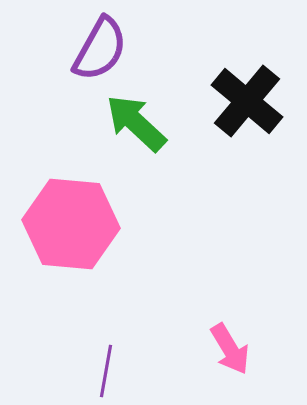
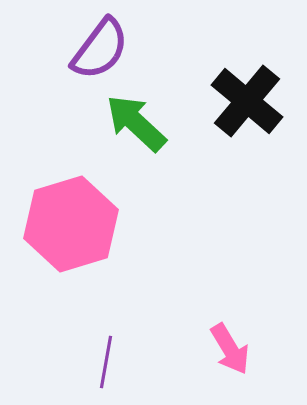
purple semicircle: rotated 8 degrees clockwise
pink hexagon: rotated 22 degrees counterclockwise
purple line: moved 9 px up
